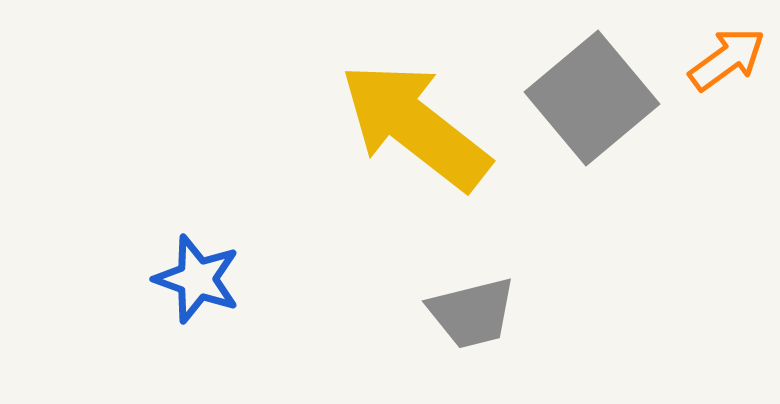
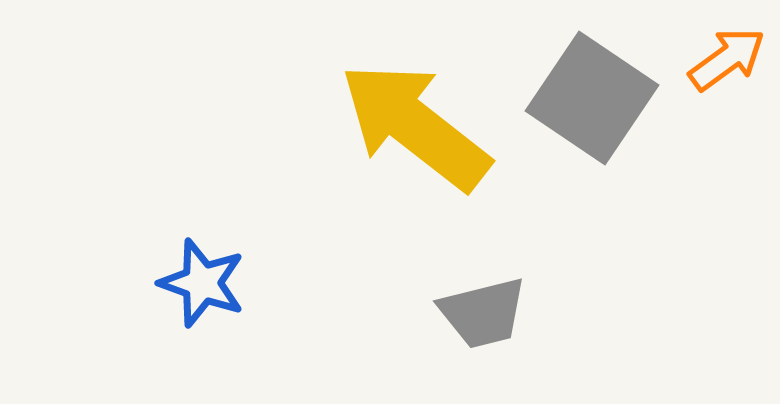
gray square: rotated 16 degrees counterclockwise
blue star: moved 5 px right, 4 px down
gray trapezoid: moved 11 px right
